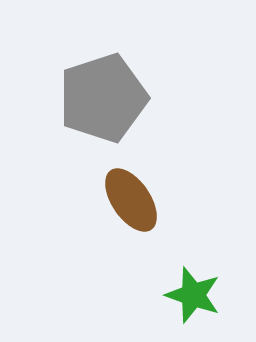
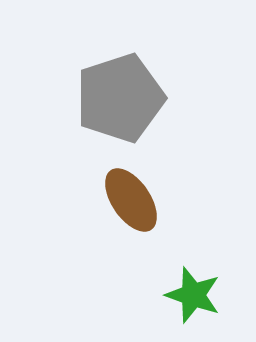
gray pentagon: moved 17 px right
